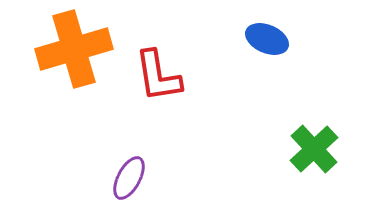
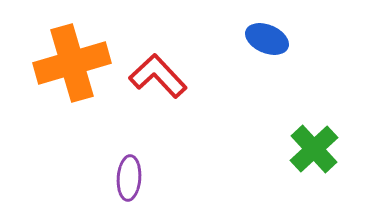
orange cross: moved 2 px left, 14 px down
red L-shape: rotated 146 degrees clockwise
purple ellipse: rotated 24 degrees counterclockwise
